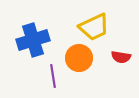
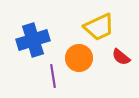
yellow trapezoid: moved 5 px right
red semicircle: rotated 30 degrees clockwise
